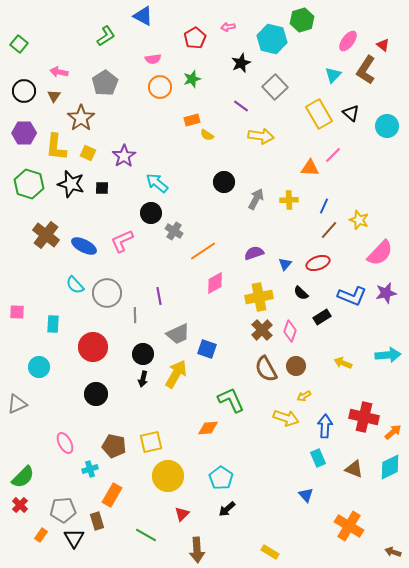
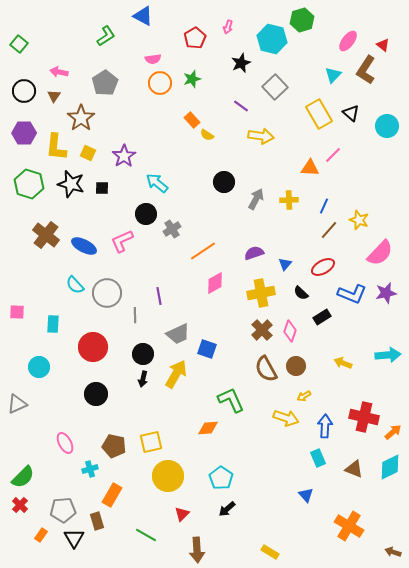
pink arrow at (228, 27): rotated 64 degrees counterclockwise
orange circle at (160, 87): moved 4 px up
orange rectangle at (192, 120): rotated 63 degrees clockwise
black circle at (151, 213): moved 5 px left, 1 px down
gray cross at (174, 231): moved 2 px left, 2 px up; rotated 24 degrees clockwise
red ellipse at (318, 263): moved 5 px right, 4 px down; rotated 10 degrees counterclockwise
blue L-shape at (352, 296): moved 2 px up
yellow cross at (259, 297): moved 2 px right, 4 px up
